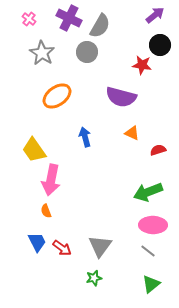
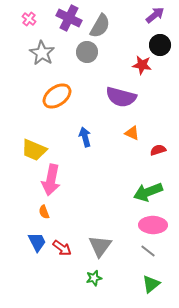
yellow trapezoid: rotated 32 degrees counterclockwise
orange semicircle: moved 2 px left, 1 px down
